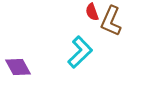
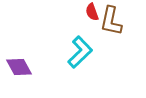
brown L-shape: rotated 12 degrees counterclockwise
purple diamond: moved 1 px right
